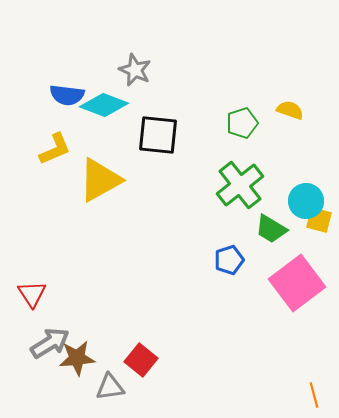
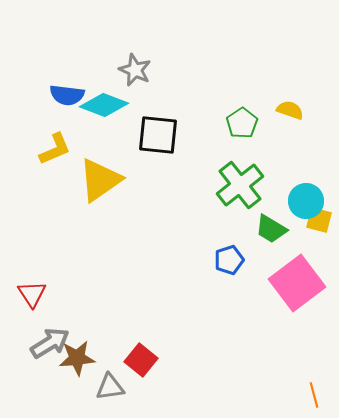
green pentagon: rotated 16 degrees counterclockwise
yellow triangle: rotated 6 degrees counterclockwise
